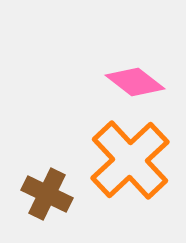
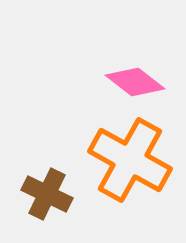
orange cross: rotated 18 degrees counterclockwise
